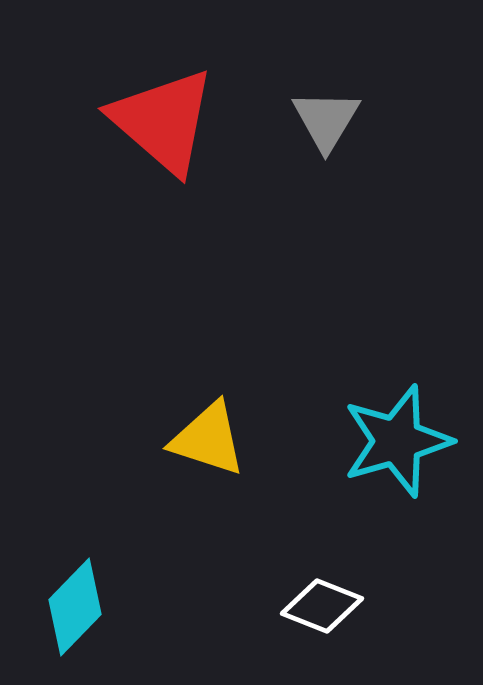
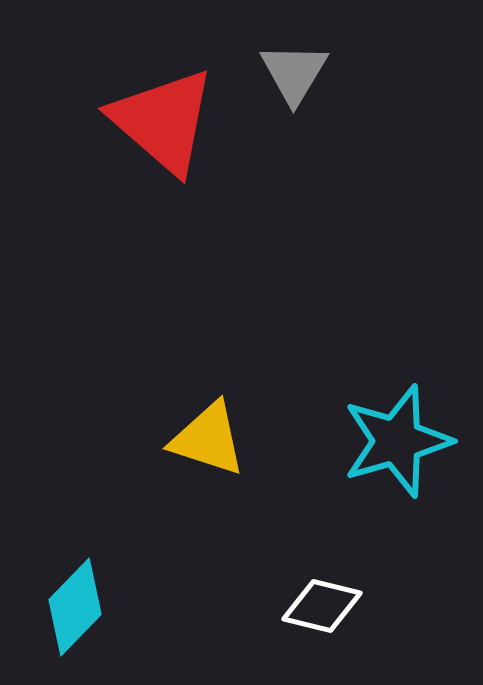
gray triangle: moved 32 px left, 47 px up
white diamond: rotated 8 degrees counterclockwise
